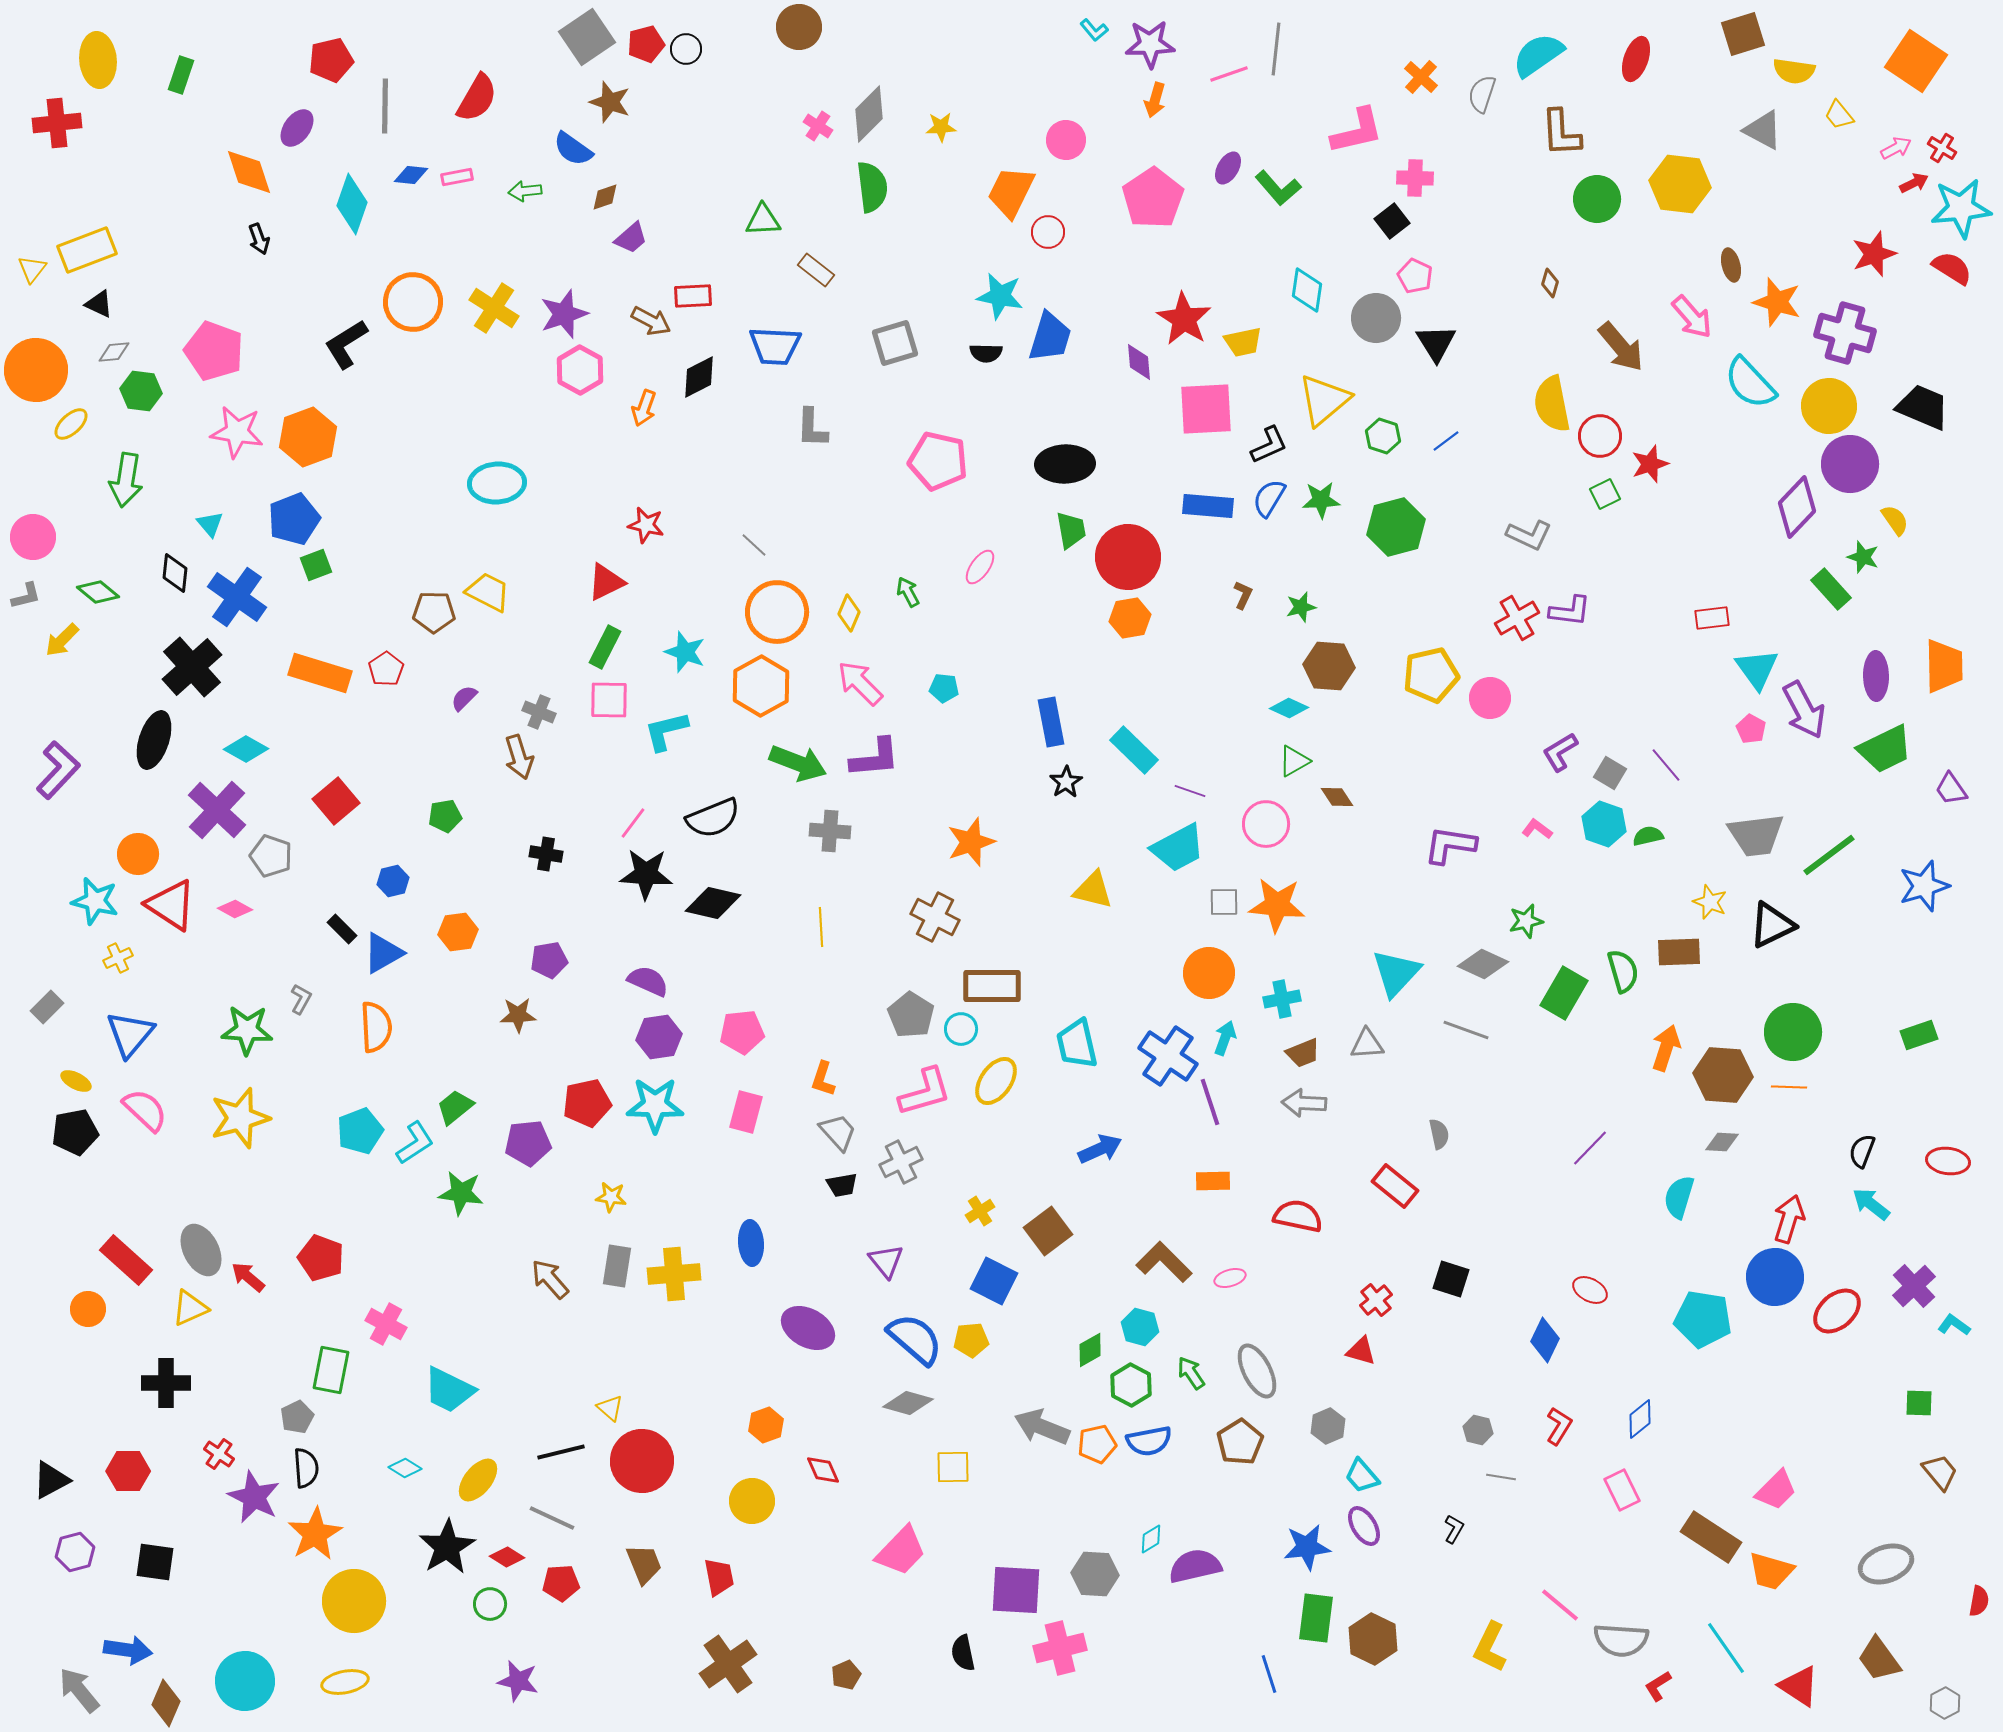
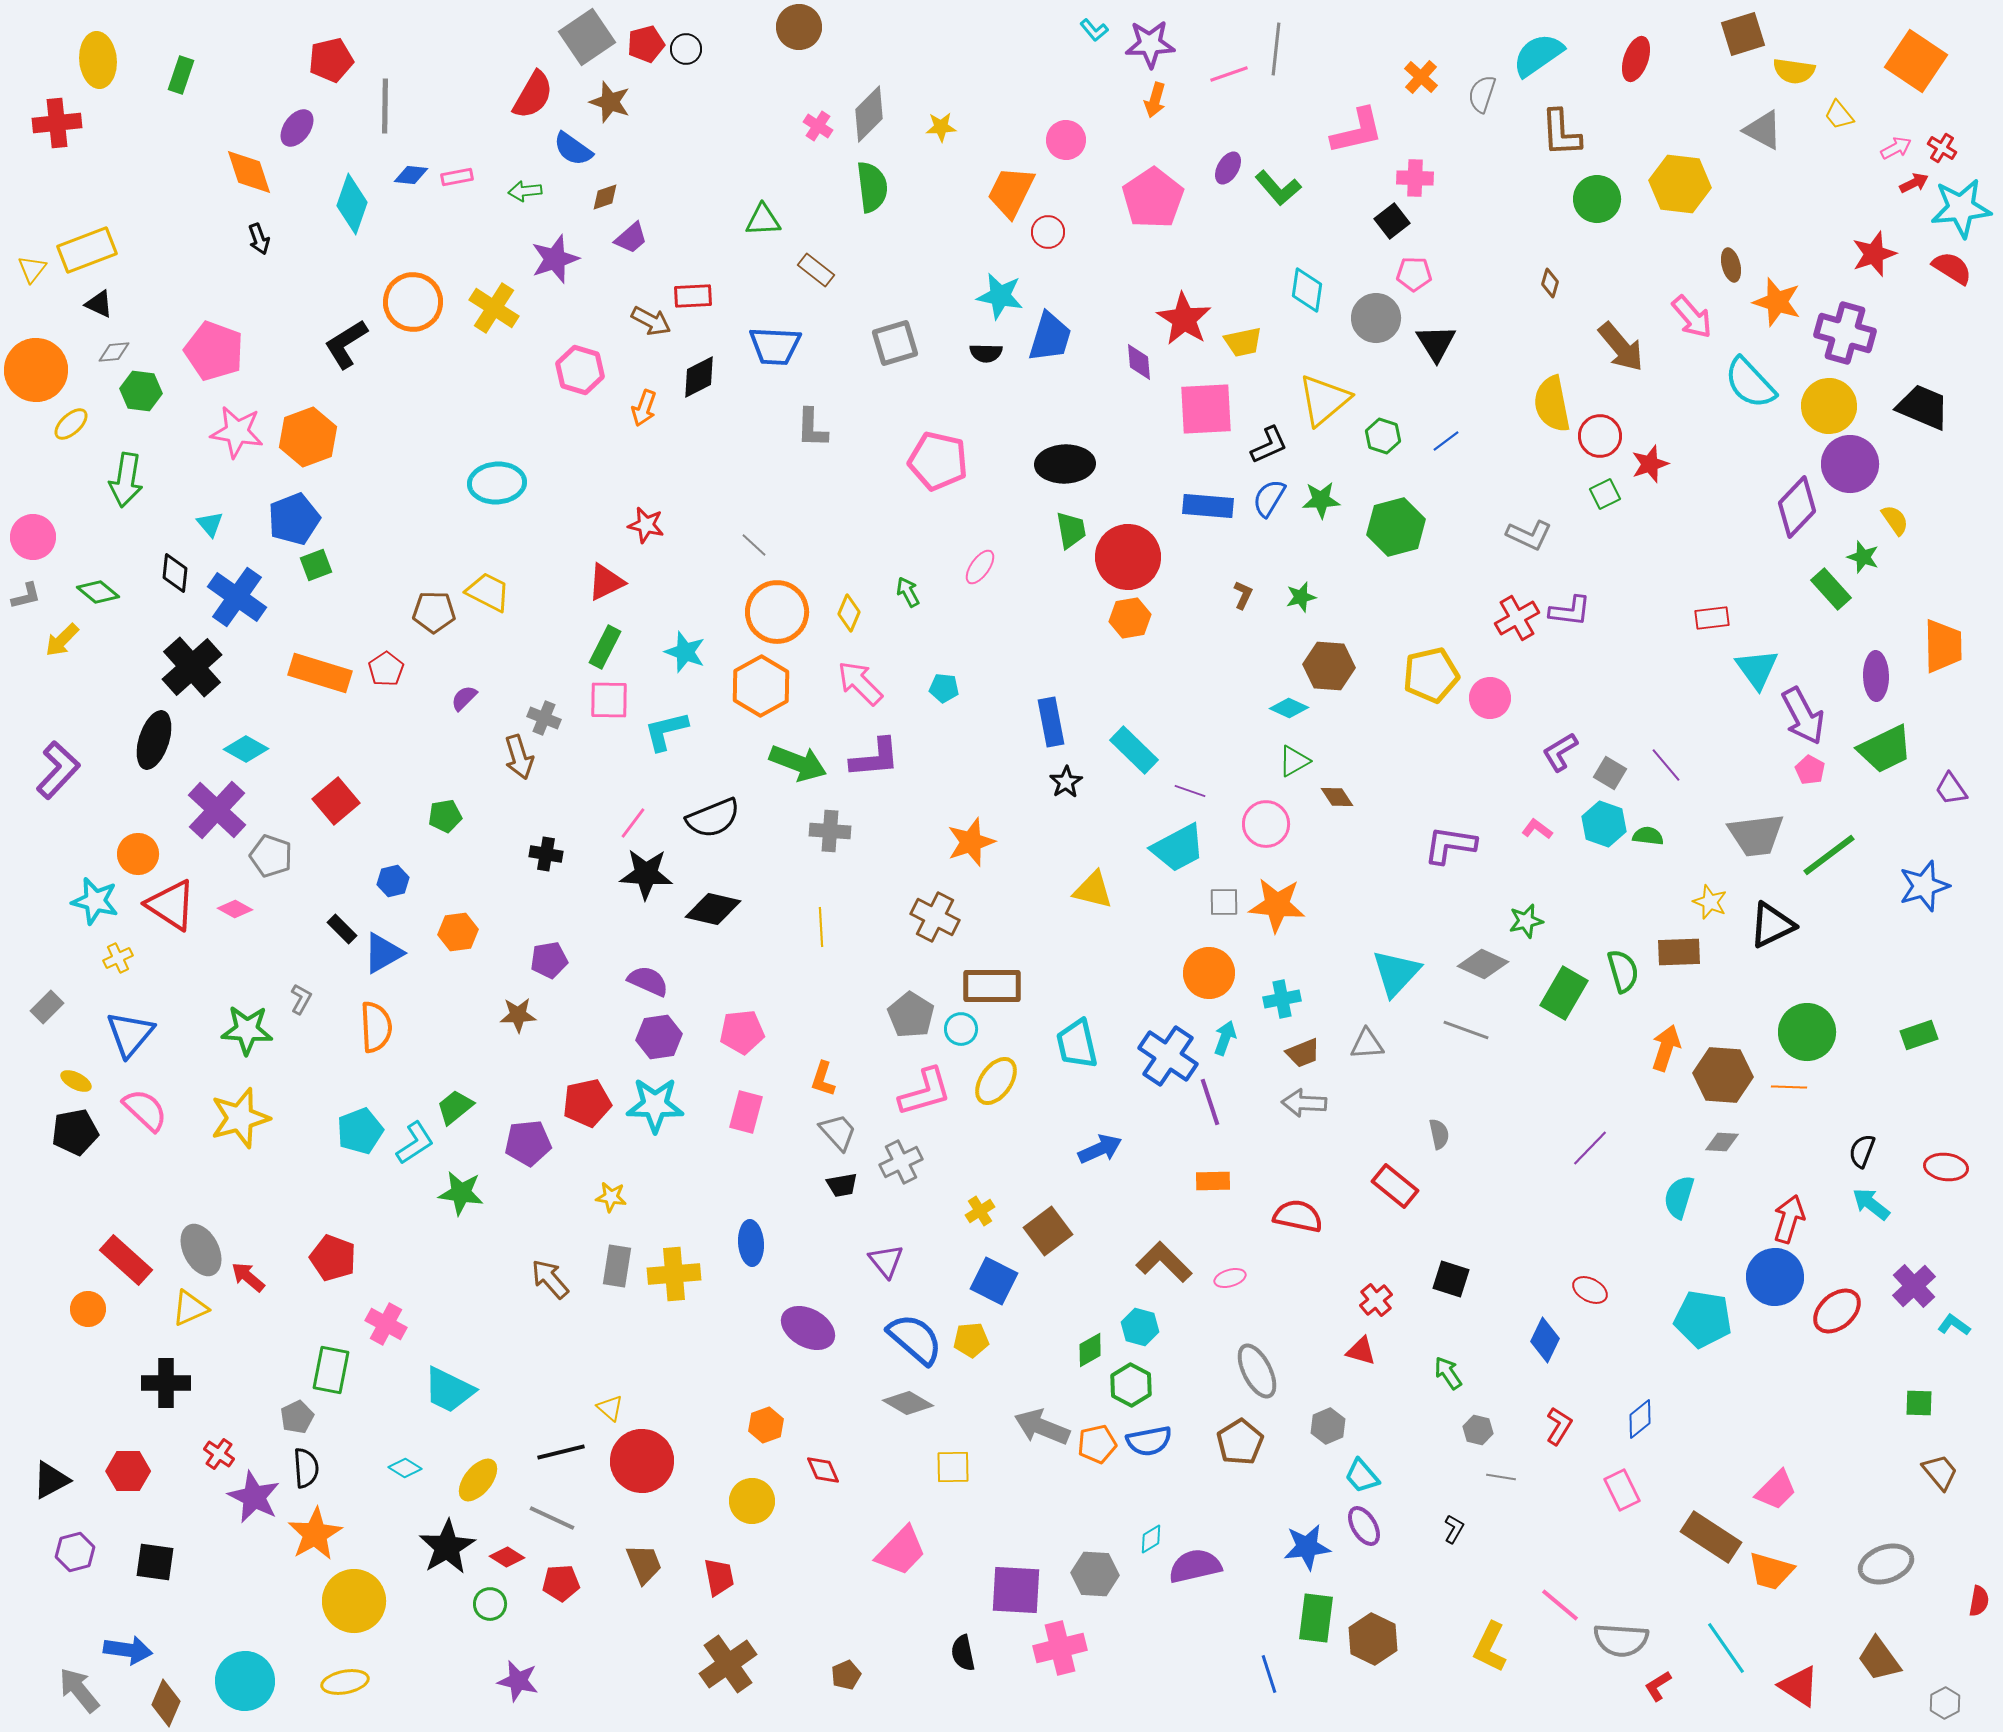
red semicircle at (477, 98): moved 56 px right, 3 px up
pink pentagon at (1415, 276): moved 1 px left, 2 px up; rotated 24 degrees counterclockwise
purple star at (564, 314): moved 9 px left, 55 px up
pink hexagon at (580, 370): rotated 12 degrees counterclockwise
green star at (1301, 607): moved 10 px up
orange trapezoid at (1944, 666): moved 1 px left, 20 px up
purple arrow at (1804, 710): moved 1 px left, 6 px down
gray cross at (539, 712): moved 5 px right, 6 px down
pink pentagon at (1751, 729): moved 59 px right, 41 px down
green semicircle at (1648, 836): rotated 20 degrees clockwise
black diamond at (713, 903): moved 6 px down
green circle at (1793, 1032): moved 14 px right
red ellipse at (1948, 1161): moved 2 px left, 6 px down
red pentagon at (321, 1258): moved 12 px right
green arrow at (1191, 1373): moved 257 px right
gray diamond at (908, 1403): rotated 15 degrees clockwise
